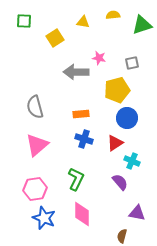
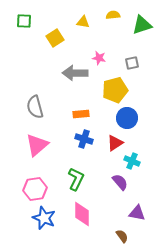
gray arrow: moved 1 px left, 1 px down
yellow pentagon: moved 2 px left
brown semicircle: rotated 128 degrees clockwise
